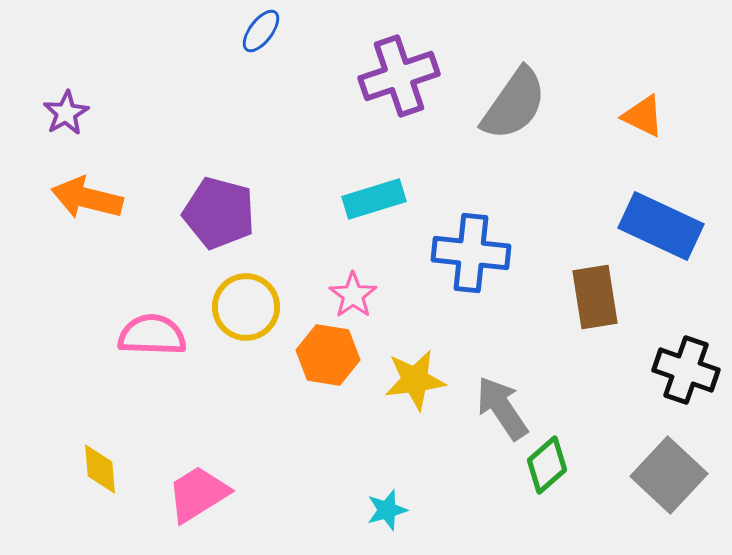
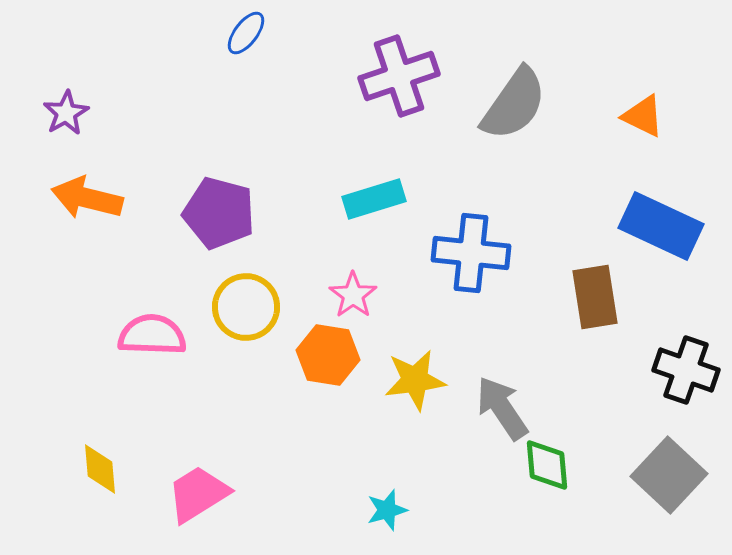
blue ellipse: moved 15 px left, 2 px down
green diamond: rotated 54 degrees counterclockwise
